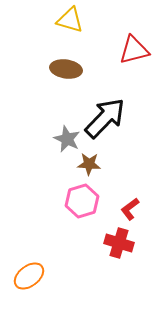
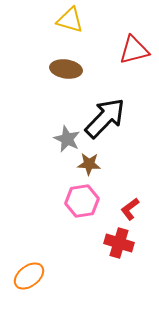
pink hexagon: rotated 8 degrees clockwise
